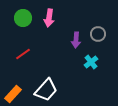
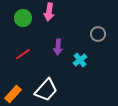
pink arrow: moved 6 px up
purple arrow: moved 18 px left, 7 px down
cyan cross: moved 11 px left, 2 px up
